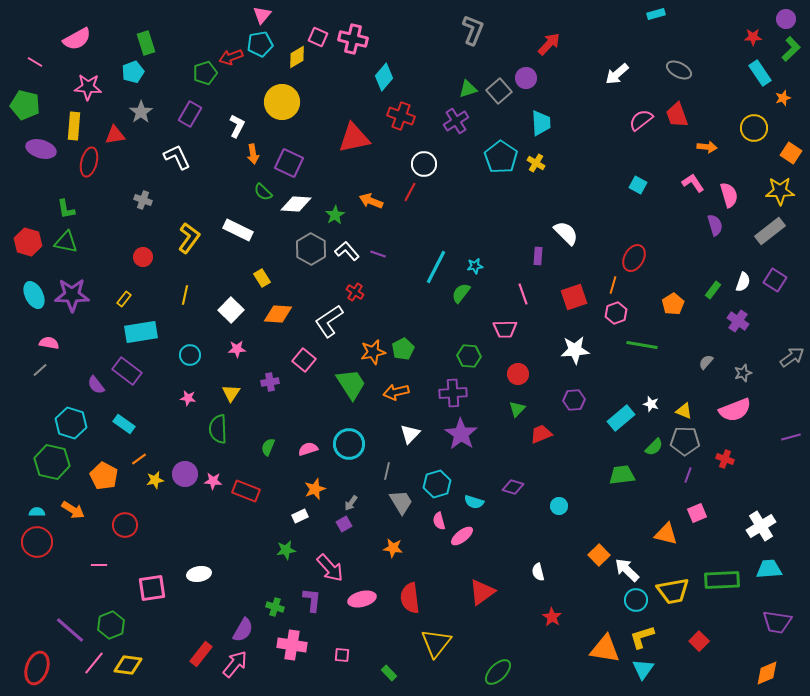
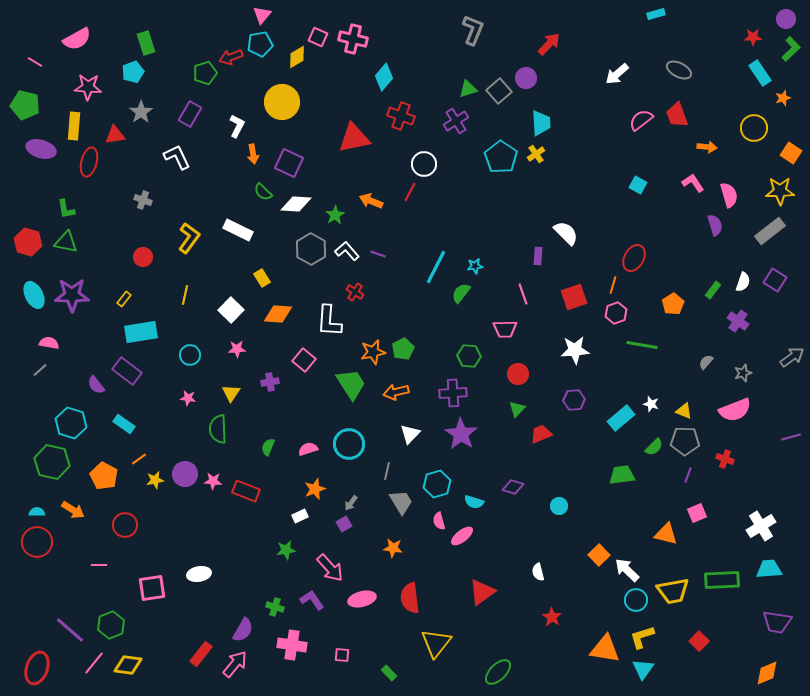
yellow cross at (536, 163): moved 9 px up; rotated 24 degrees clockwise
white L-shape at (329, 321): rotated 52 degrees counterclockwise
purple L-shape at (312, 600): rotated 40 degrees counterclockwise
